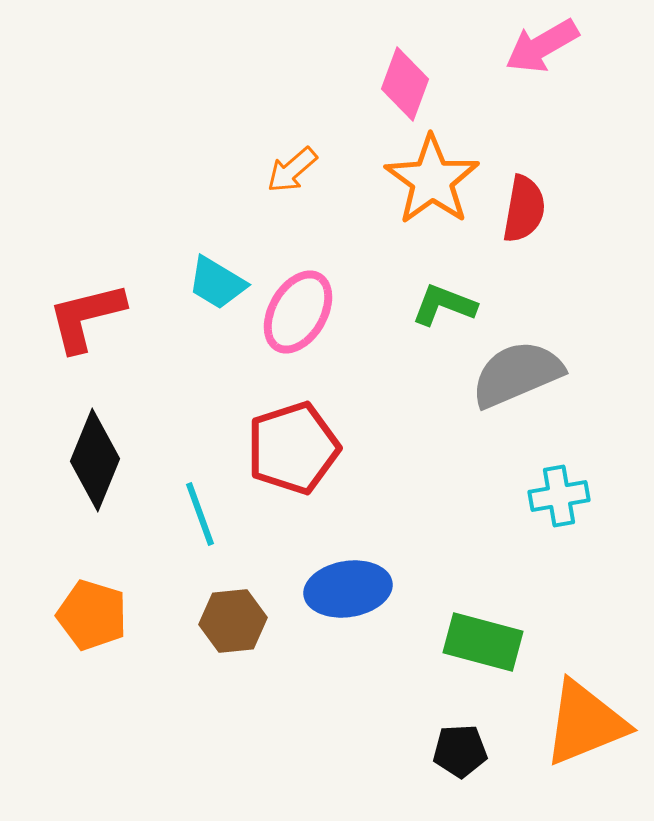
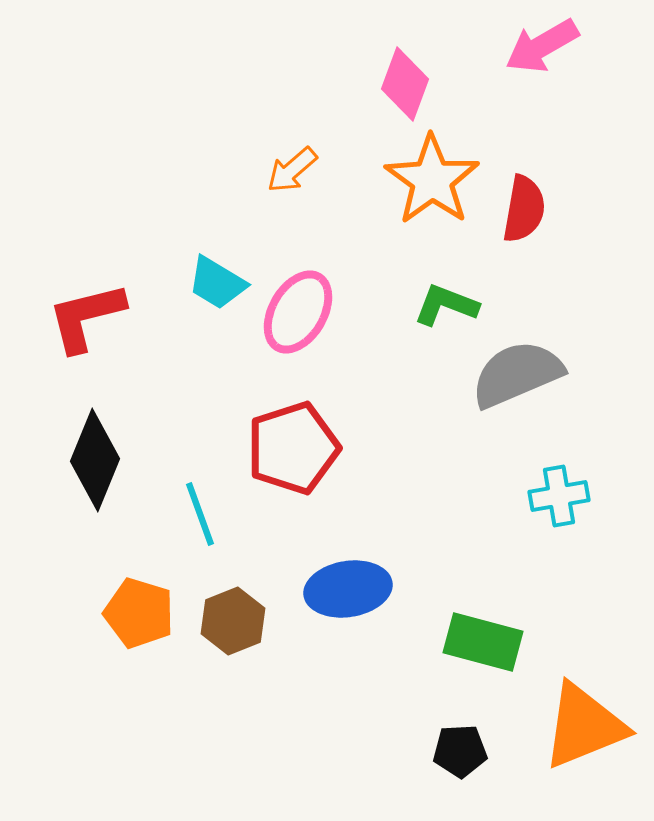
green L-shape: moved 2 px right
orange pentagon: moved 47 px right, 2 px up
brown hexagon: rotated 16 degrees counterclockwise
orange triangle: moved 1 px left, 3 px down
